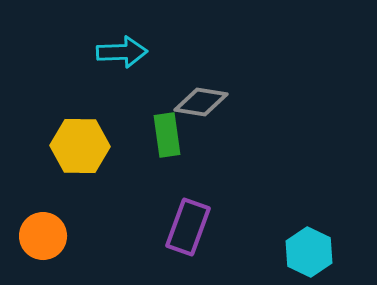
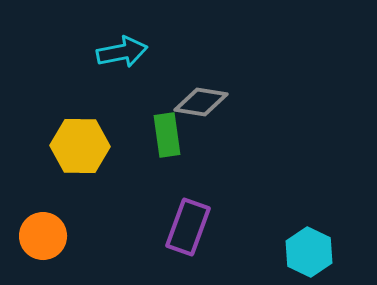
cyan arrow: rotated 9 degrees counterclockwise
